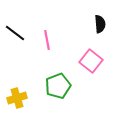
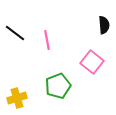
black semicircle: moved 4 px right, 1 px down
pink square: moved 1 px right, 1 px down
